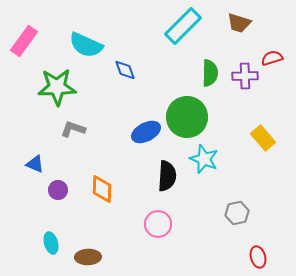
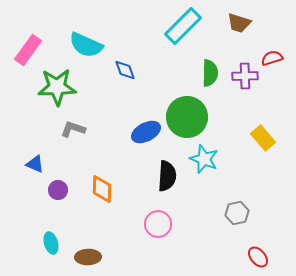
pink rectangle: moved 4 px right, 9 px down
red ellipse: rotated 25 degrees counterclockwise
